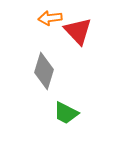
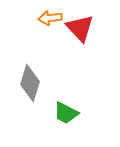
red triangle: moved 2 px right, 3 px up
gray diamond: moved 14 px left, 12 px down
